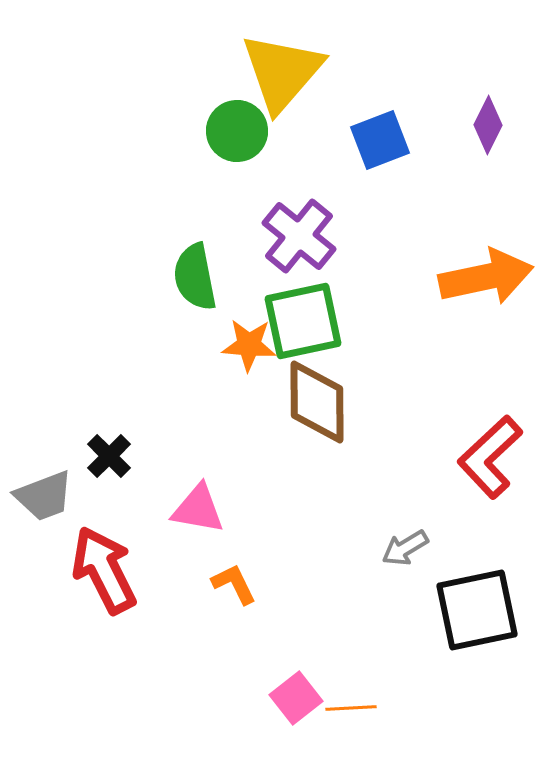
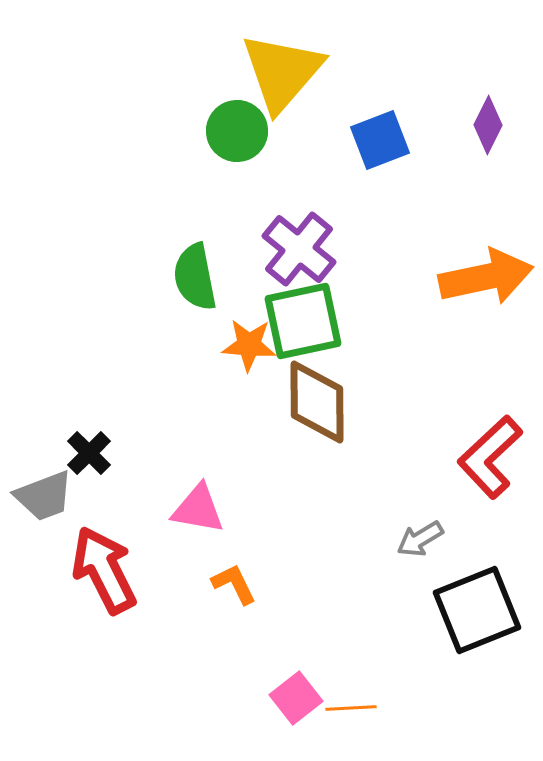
purple cross: moved 13 px down
black cross: moved 20 px left, 3 px up
gray arrow: moved 15 px right, 9 px up
black square: rotated 10 degrees counterclockwise
